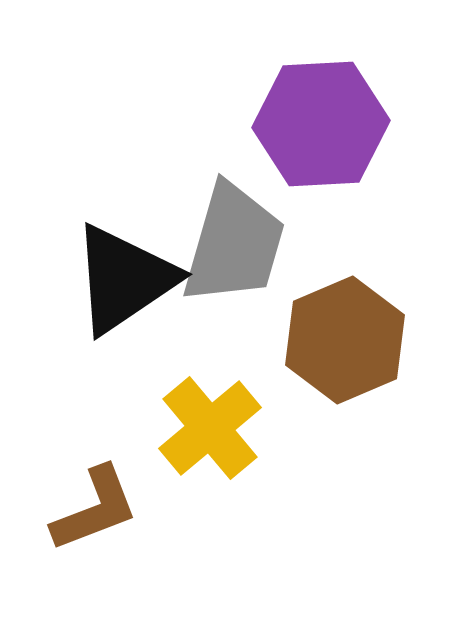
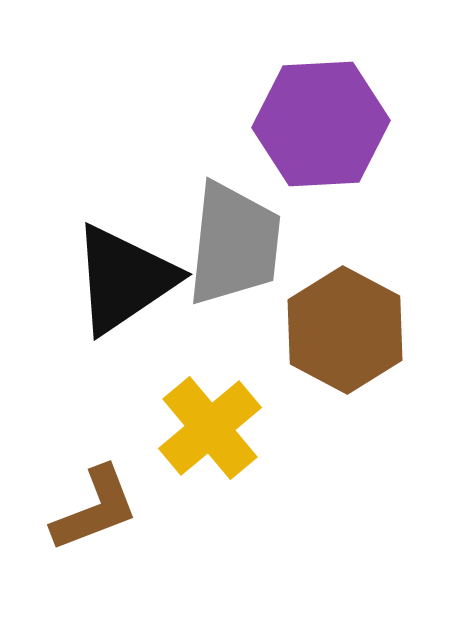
gray trapezoid: rotated 10 degrees counterclockwise
brown hexagon: moved 10 px up; rotated 9 degrees counterclockwise
